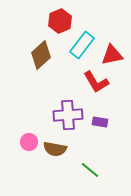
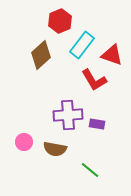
red triangle: rotated 30 degrees clockwise
red L-shape: moved 2 px left, 2 px up
purple rectangle: moved 3 px left, 2 px down
pink circle: moved 5 px left
